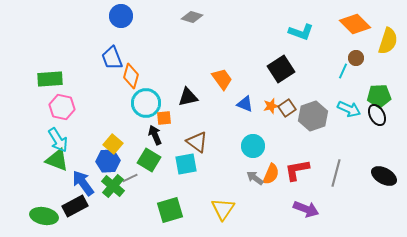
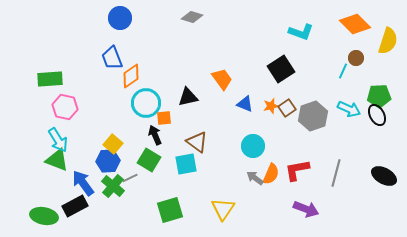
blue circle at (121, 16): moved 1 px left, 2 px down
orange diamond at (131, 76): rotated 40 degrees clockwise
pink hexagon at (62, 107): moved 3 px right
